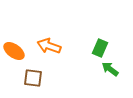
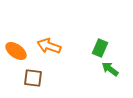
orange ellipse: moved 2 px right
